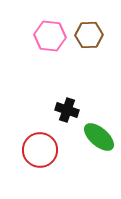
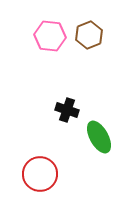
brown hexagon: rotated 20 degrees counterclockwise
green ellipse: rotated 20 degrees clockwise
red circle: moved 24 px down
